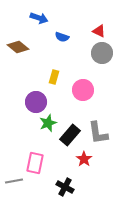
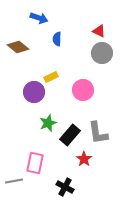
blue semicircle: moved 5 px left, 2 px down; rotated 72 degrees clockwise
yellow rectangle: moved 3 px left; rotated 48 degrees clockwise
purple circle: moved 2 px left, 10 px up
